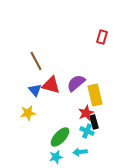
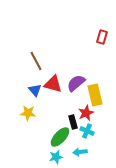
red triangle: moved 2 px right, 1 px up
yellow star: rotated 14 degrees clockwise
black rectangle: moved 21 px left
